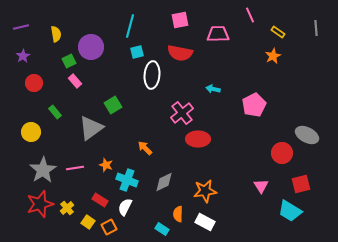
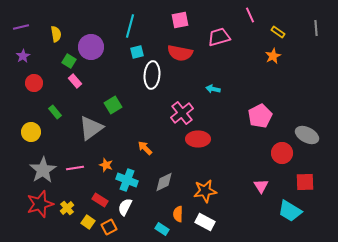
pink trapezoid at (218, 34): moved 1 px right, 3 px down; rotated 15 degrees counterclockwise
green square at (69, 61): rotated 32 degrees counterclockwise
pink pentagon at (254, 105): moved 6 px right, 11 px down
red square at (301, 184): moved 4 px right, 2 px up; rotated 12 degrees clockwise
